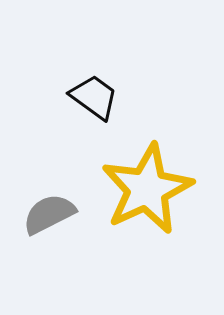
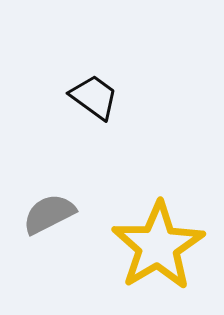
yellow star: moved 11 px right, 57 px down; rotated 6 degrees counterclockwise
